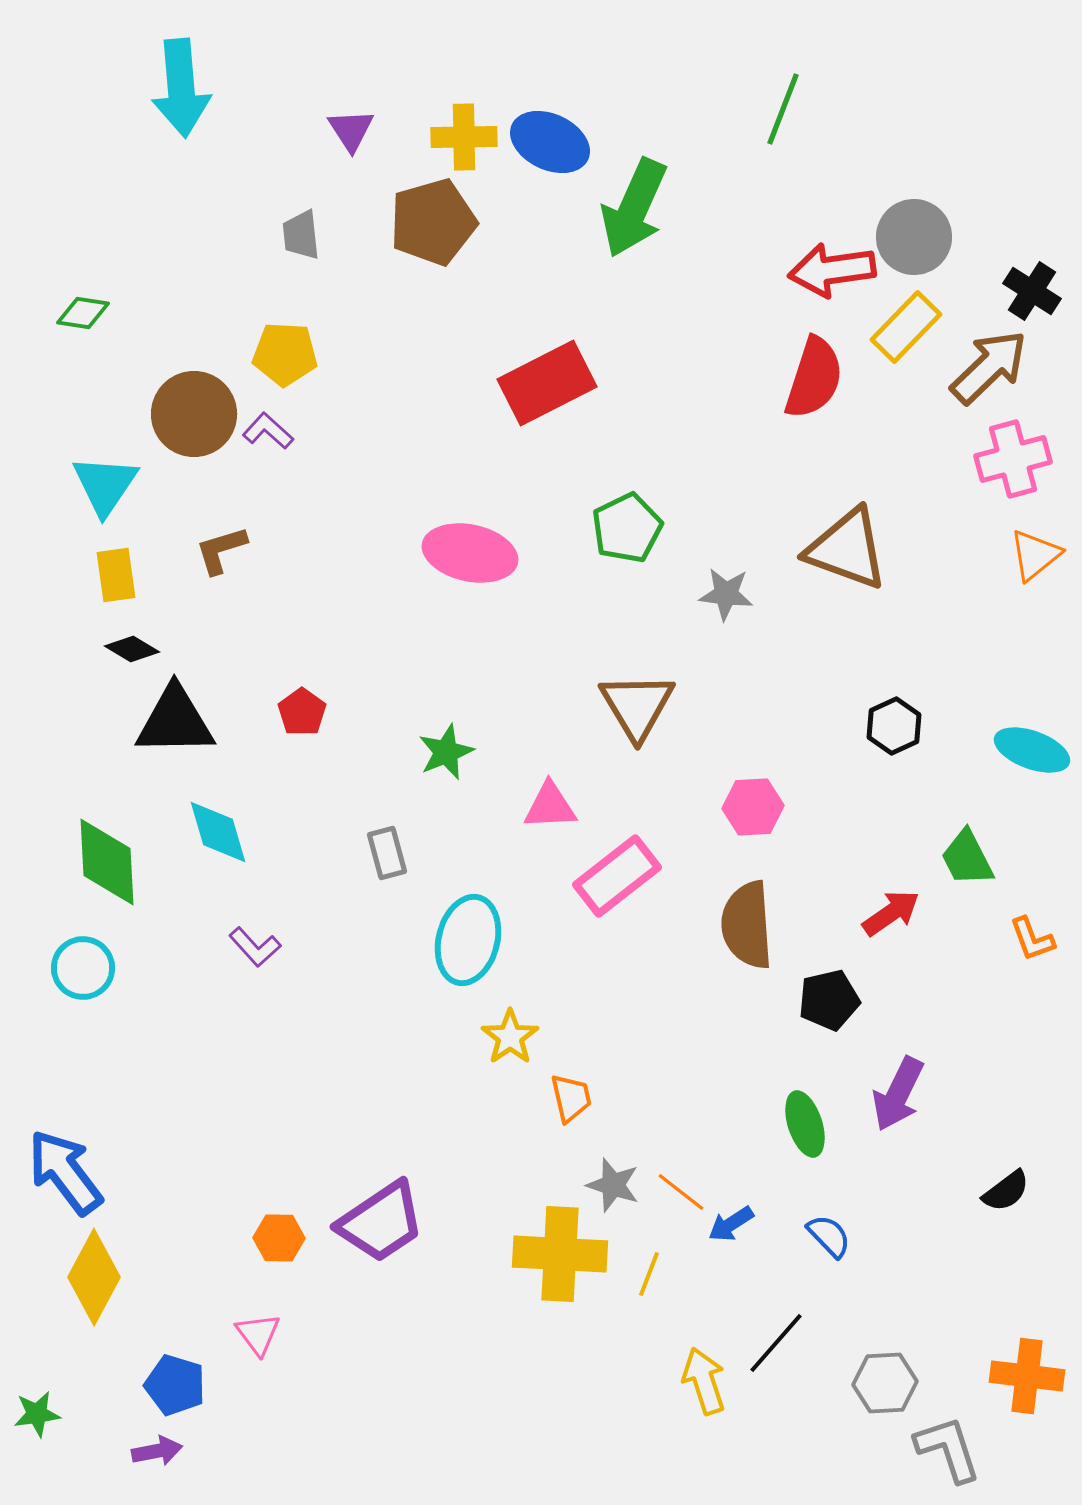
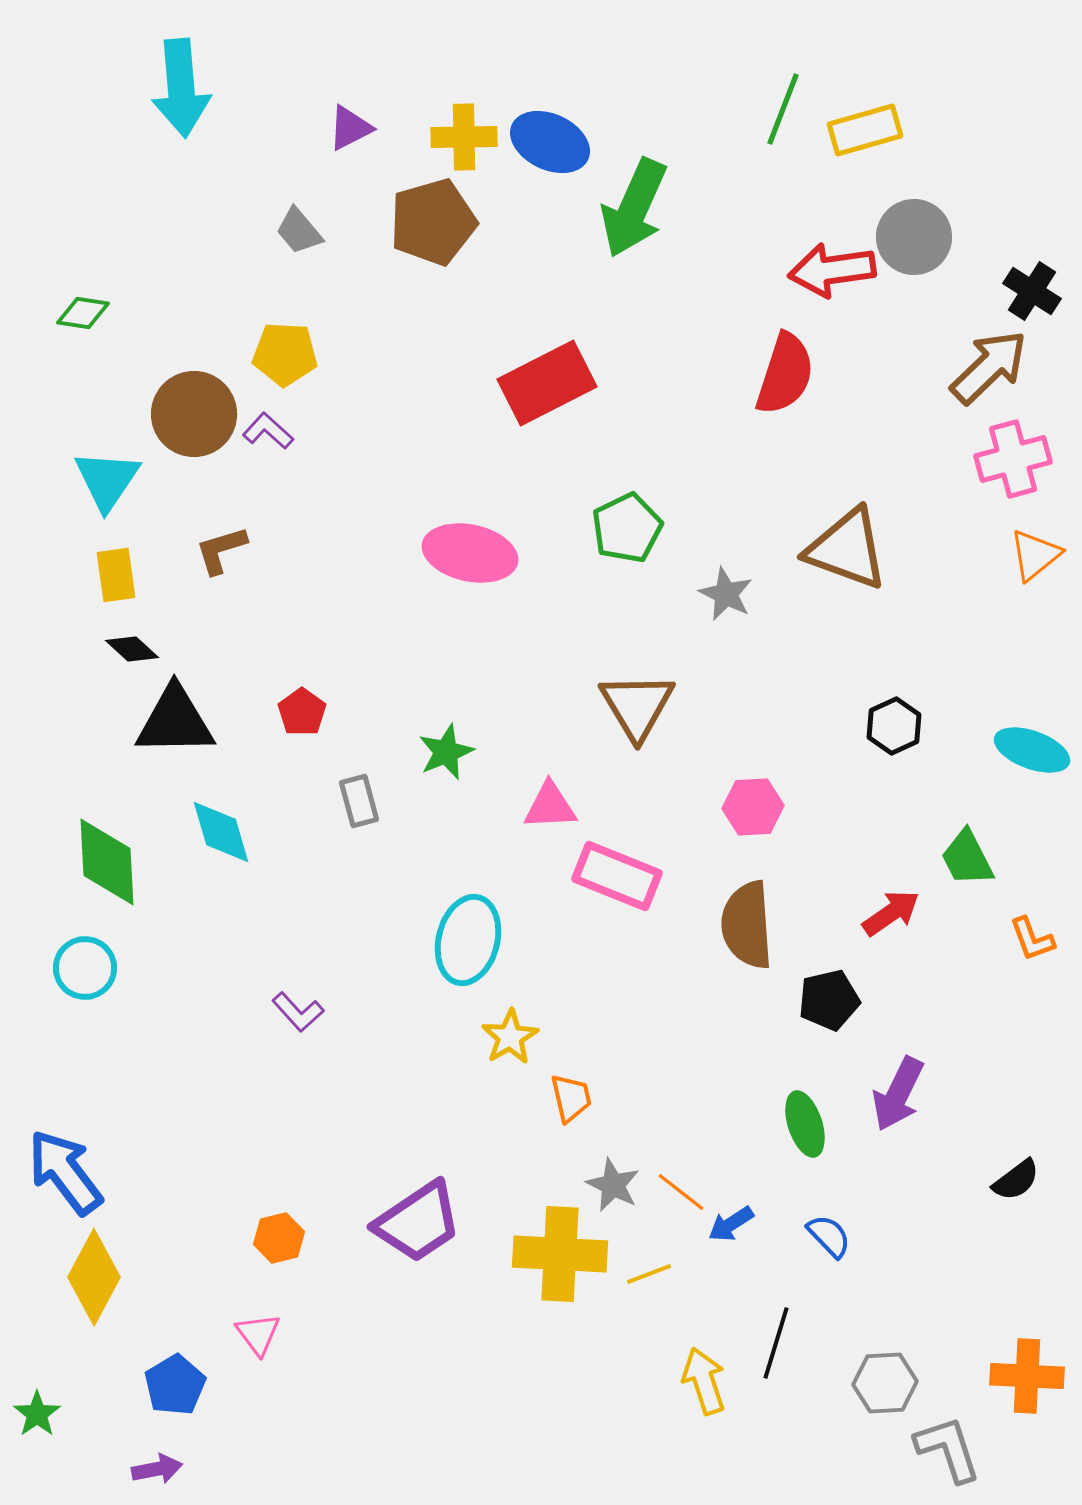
purple triangle at (351, 130): moved 1 px left, 2 px up; rotated 36 degrees clockwise
gray trapezoid at (301, 235): moved 2 px left, 4 px up; rotated 34 degrees counterclockwise
yellow rectangle at (906, 327): moved 41 px left, 197 px up; rotated 30 degrees clockwise
red semicircle at (814, 378): moved 29 px left, 4 px up
cyan triangle at (105, 485): moved 2 px right, 5 px up
gray star at (726, 594): rotated 20 degrees clockwise
black diamond at (132, 649): rotated 12 degrees clockwise
cyan diamond at (218, 832): moved 3 px right
gray rectangle at (387, 853): moved 28 px left, 52 px up
pink rectangle at (617, 876): rotated 60 degrees clockwise
purple L-shape at (255, 947): moved 43 px right, 65 px down
cyan circle at (83, 968): moved 2 px right
yellow star at (510, 1037): rotated 4 degrees clockwise
gray star at (613, 1185): rotated 8 degrees clockwise
black semicircle at (1006, 1191): moved 10 px right, 11 px up
purple trapezoid at (381, 1222): moved 37 px right
orange hexagon at (279, 1238): rotated 15 degrees counterclockwise
yellow line at (649, 1274): rotated 48 degrees clockwise
black line at (776, 1343): rotated 24 degrees counterclockwise
orange cross at (1027, 1376): rotated 4 degrees counterclockwise
blue pentagon at (175, 1385): rotated 24 degrees clockwise
green star at (37, 1414): rotated 27 degrees counterclockwise
purple arrow at (157, 1451): moved 18 px down
